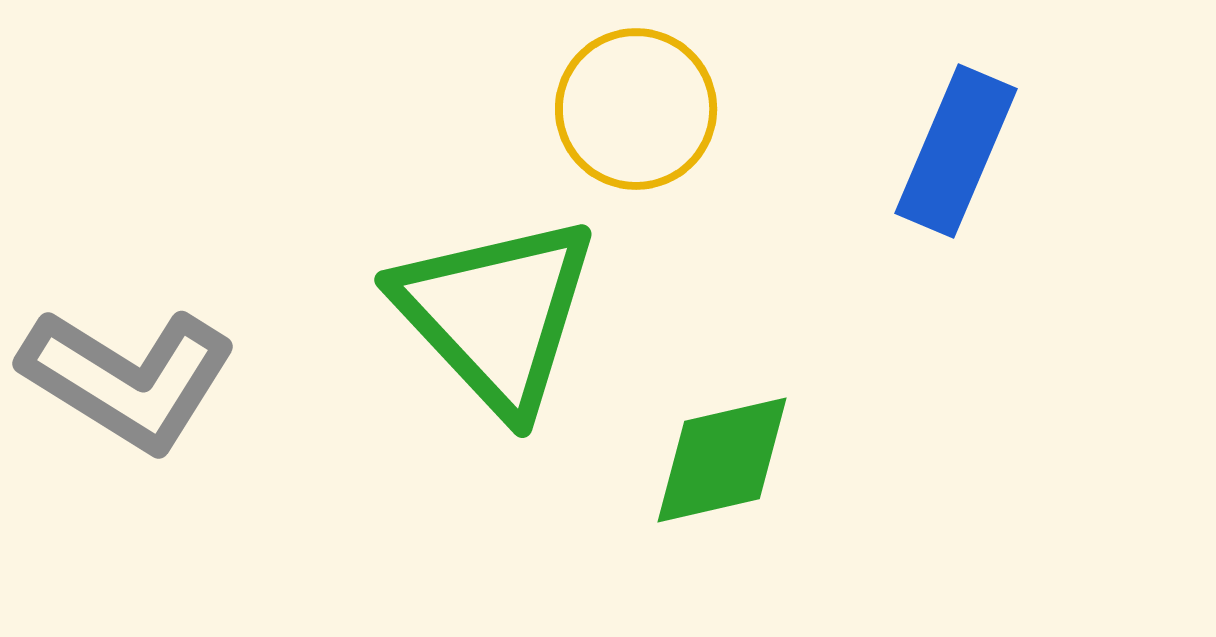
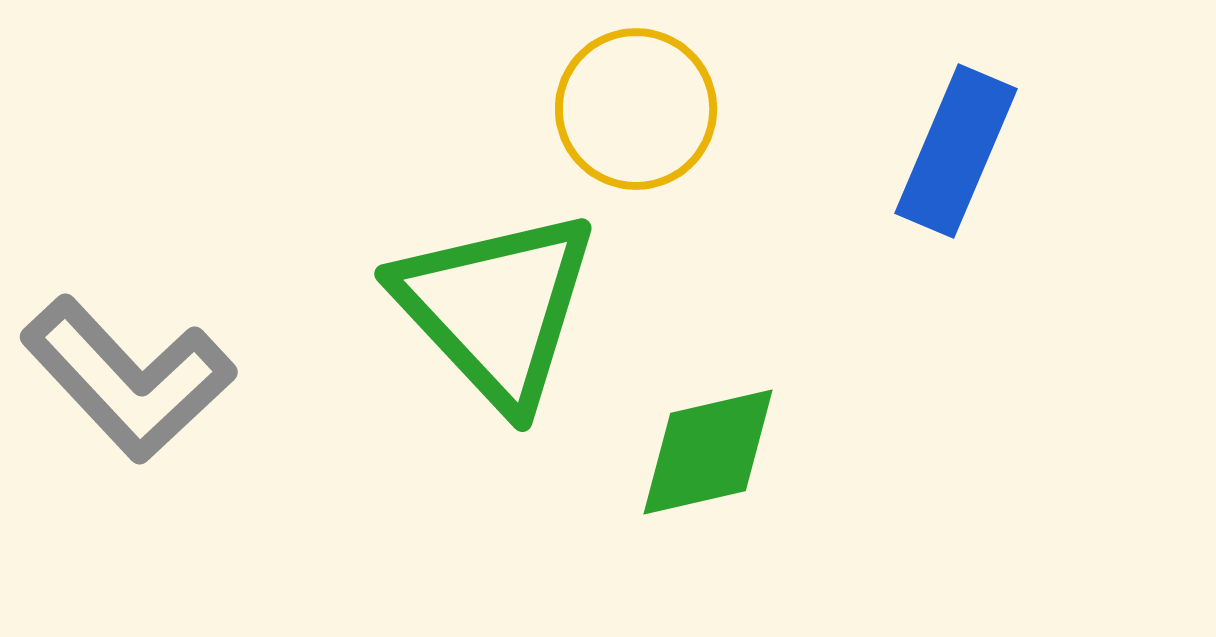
green triangle: moved 6 px up
gray L-shape: rotated 15 degrees clockwise
green diamond: moved 14 px left, 8 px up
